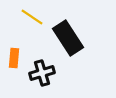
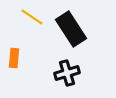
black rectangle: moved 3 px right, 9 px up
black cross: moved 25 px right
